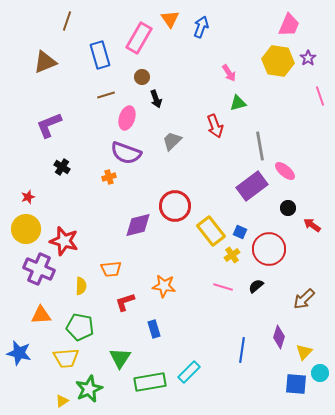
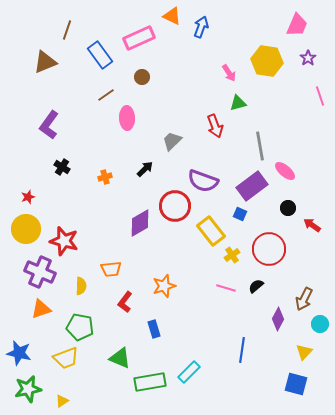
orange triangle at (170, 19): moved 2 px right, 3 px up; rotated 30 degrees counterclockwise
brown line at (67, 21): moved 9 px down
pink trapezoid at (289, 25): moved 8 px right
pink rectangle at (139, 38): rotated 36 degrees clockwise
blue rectangle at (100, 55): rotated 20 degrees counterclockwise
yellow hexagon at (278, 61): moved 11 px left
brown line at (106, 95): rotated 18 degrees counterclockwise
black arrow at (156, 99): moved 11 px left, 70 px down; rotated 114 degrees counterclockwise
pink ellipse at (127, 118): rotated 20 degrees counterclockwise
purple L-shape at (49, 125): rotated 32 degrees counterclockwise
purple semicircle at (126, 153): moved 77 px right, 28 px down
orange cross at (109, 177): moved 4 px left
purple diamond at (138, 225): moved 2 px right, 2 px up; rotated 16 degrees counterclockwise
blue square at (240, 232): moved 18 px up
purple cross at (39, 269): moved 1 px right, 3 px down
orange star at (164, 286): rotated 25 degrees counterclockwise
pink line at (223, 287): moved 3 px right, 1 px down
brown arrow at (304, 299): rotated 20 degrees counterclockwise
red L-shape at (125, 302): rotated 35 degrees counterclockwise
orange triangle at (41, 315): moved 6 px up; rotated 15 degrees counterclockwise
purple diamond at (279, 337): moved 1 px left, 18 px up; rotated 10 degrees clockwise
yellow trapezoid at (66, 358): rotated 16 degrees counterclockwise
green triangle at (120, 358): rotated 40 degrees counterclockwise
cyan circle at (320, 373): moved 49 px up
blue square at (296, 384): rotated 10 degrees clockwise
green star at (89, 389): moved 61 px left; rotated 12 degrees clockwise
